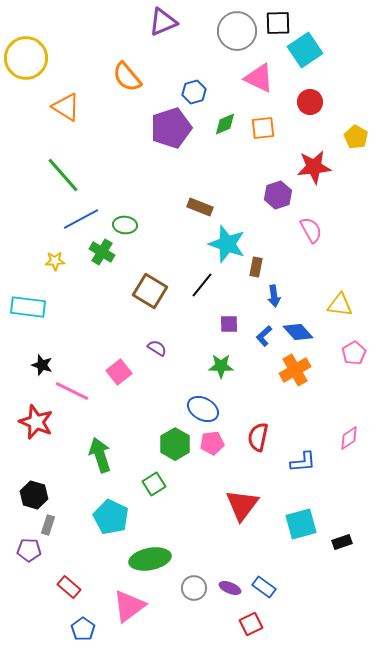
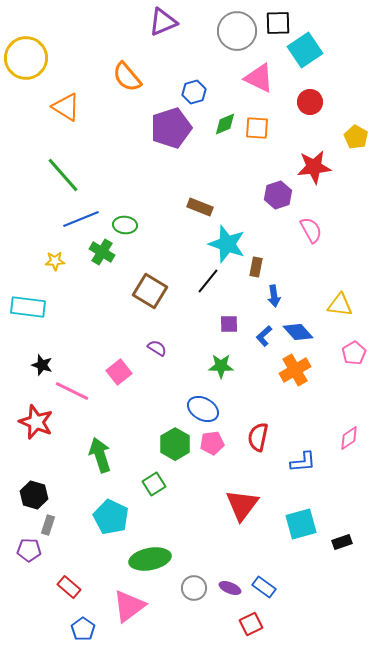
orange square at (263, 128): moved 6 px left; rotated 10 degrees clockwise
blue line at (81, 219): rotated 6 degrees clockwise
black line at (202, 285): moved 6 px right, 4 px up
